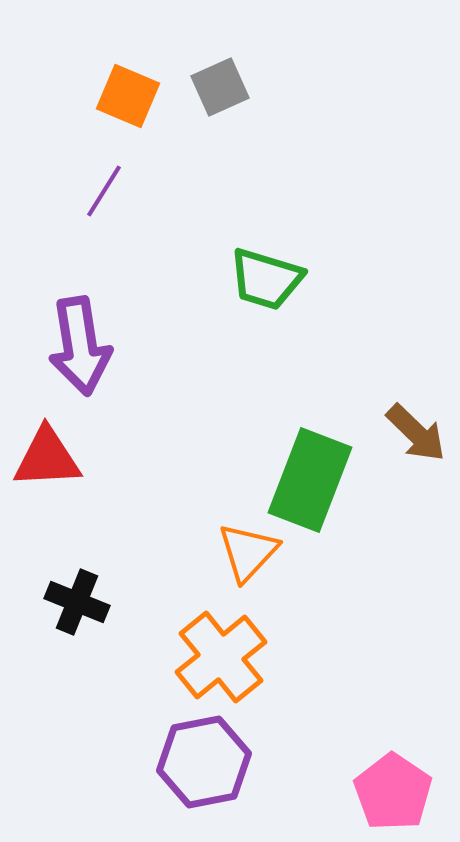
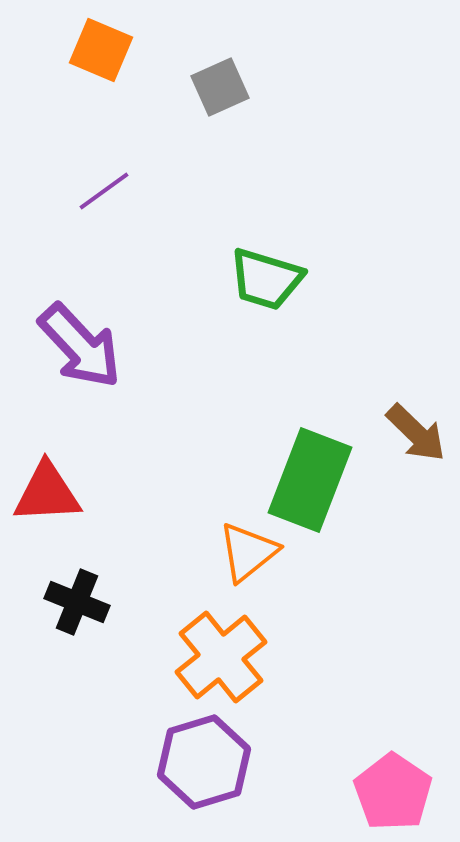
orange square: moved 27 px left, 46 px up
purple line: rotated 22 degrees clockwise
purple arrow: rotated 34 degrees counterclockwise
red triangle: moved 35 px down
orange triangle: rotated 8 degrees clockwise
purple hexagon: rotated 6 degrees counterclockwise
